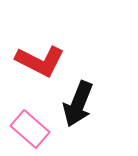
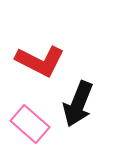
pink rectangle: moved 5 px up
